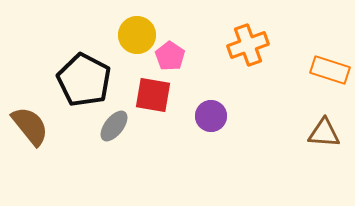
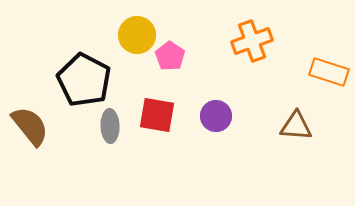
orange cross: moved 4 px right, 4 px up
orange rectangle: moved 1 px left, 2 px down
red square: moved 4 px right, 20 px down
purple circle: moved 5 px right
gray ellipse: moved 4 px left; rotated 40 degrees counterclockwise
brown triangle: moved 28 px left, 7 px up
